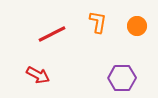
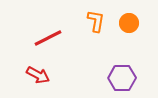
orange L-shape: moved 2 px left, 1 px up
orange circle: moved 8 px left, 3 px up
red line: moved 4 px left, 4 px down
